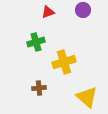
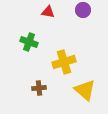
red triangle: rotated 32 degrees clockwise
green cross: moved 7 px left; rotated 36 degrees clockwise
yellow triangle: moved 2 px left, 7 px up
